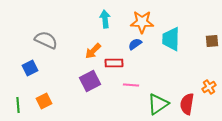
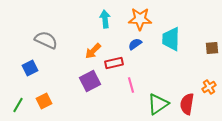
orange star: moved 2 px left, 3 px up
brown square: moved 7 px down
red rectangle: rotated 12 degrees counterclockwise
pink line: rotated 70 degrees clockwise
green line: rotated 35 degrees clockwise
